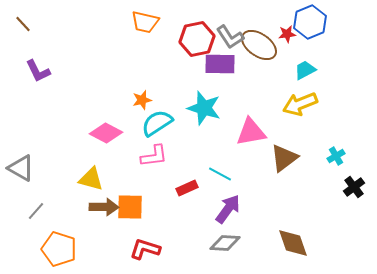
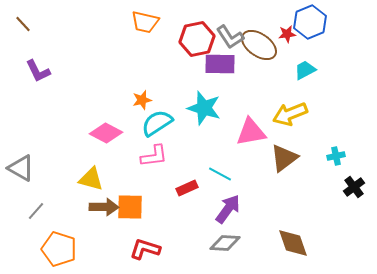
yellow arrow: moved 10 px left, 10 px down
cyan cross: rotated 18 degrees clockwise
